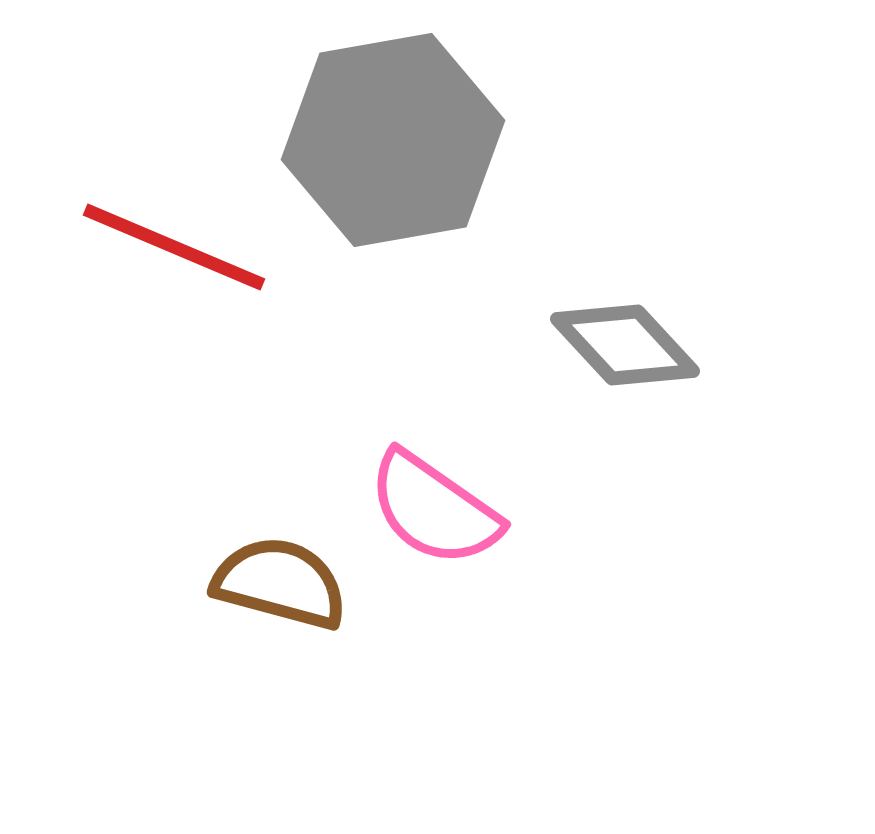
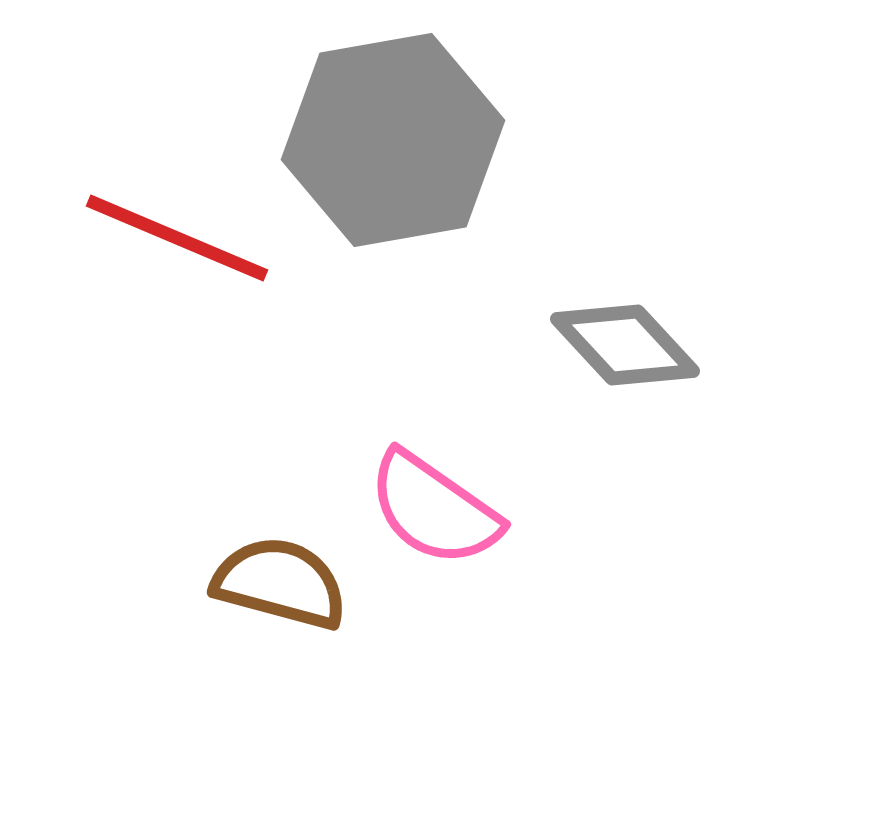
red line: moved 3 px right, 9 px up
